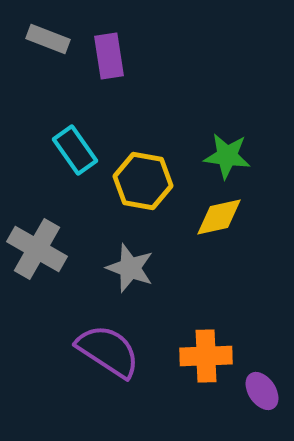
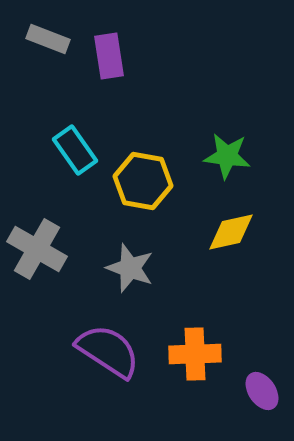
yellow diamond: moved 12 px right, 15 px down
orange cross: moved 11 px left, 2 px up
